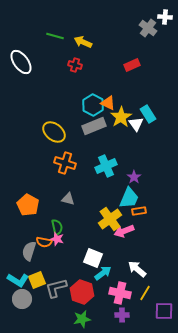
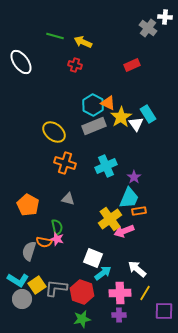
yellow square: moved 5 px down; rotated 12 degrees counterclockwise
gray L-shape: rotated 20 degrees clockwise
pink cross: rotated 15 degrees counterclockwise
purple cross: moved 3 px left
